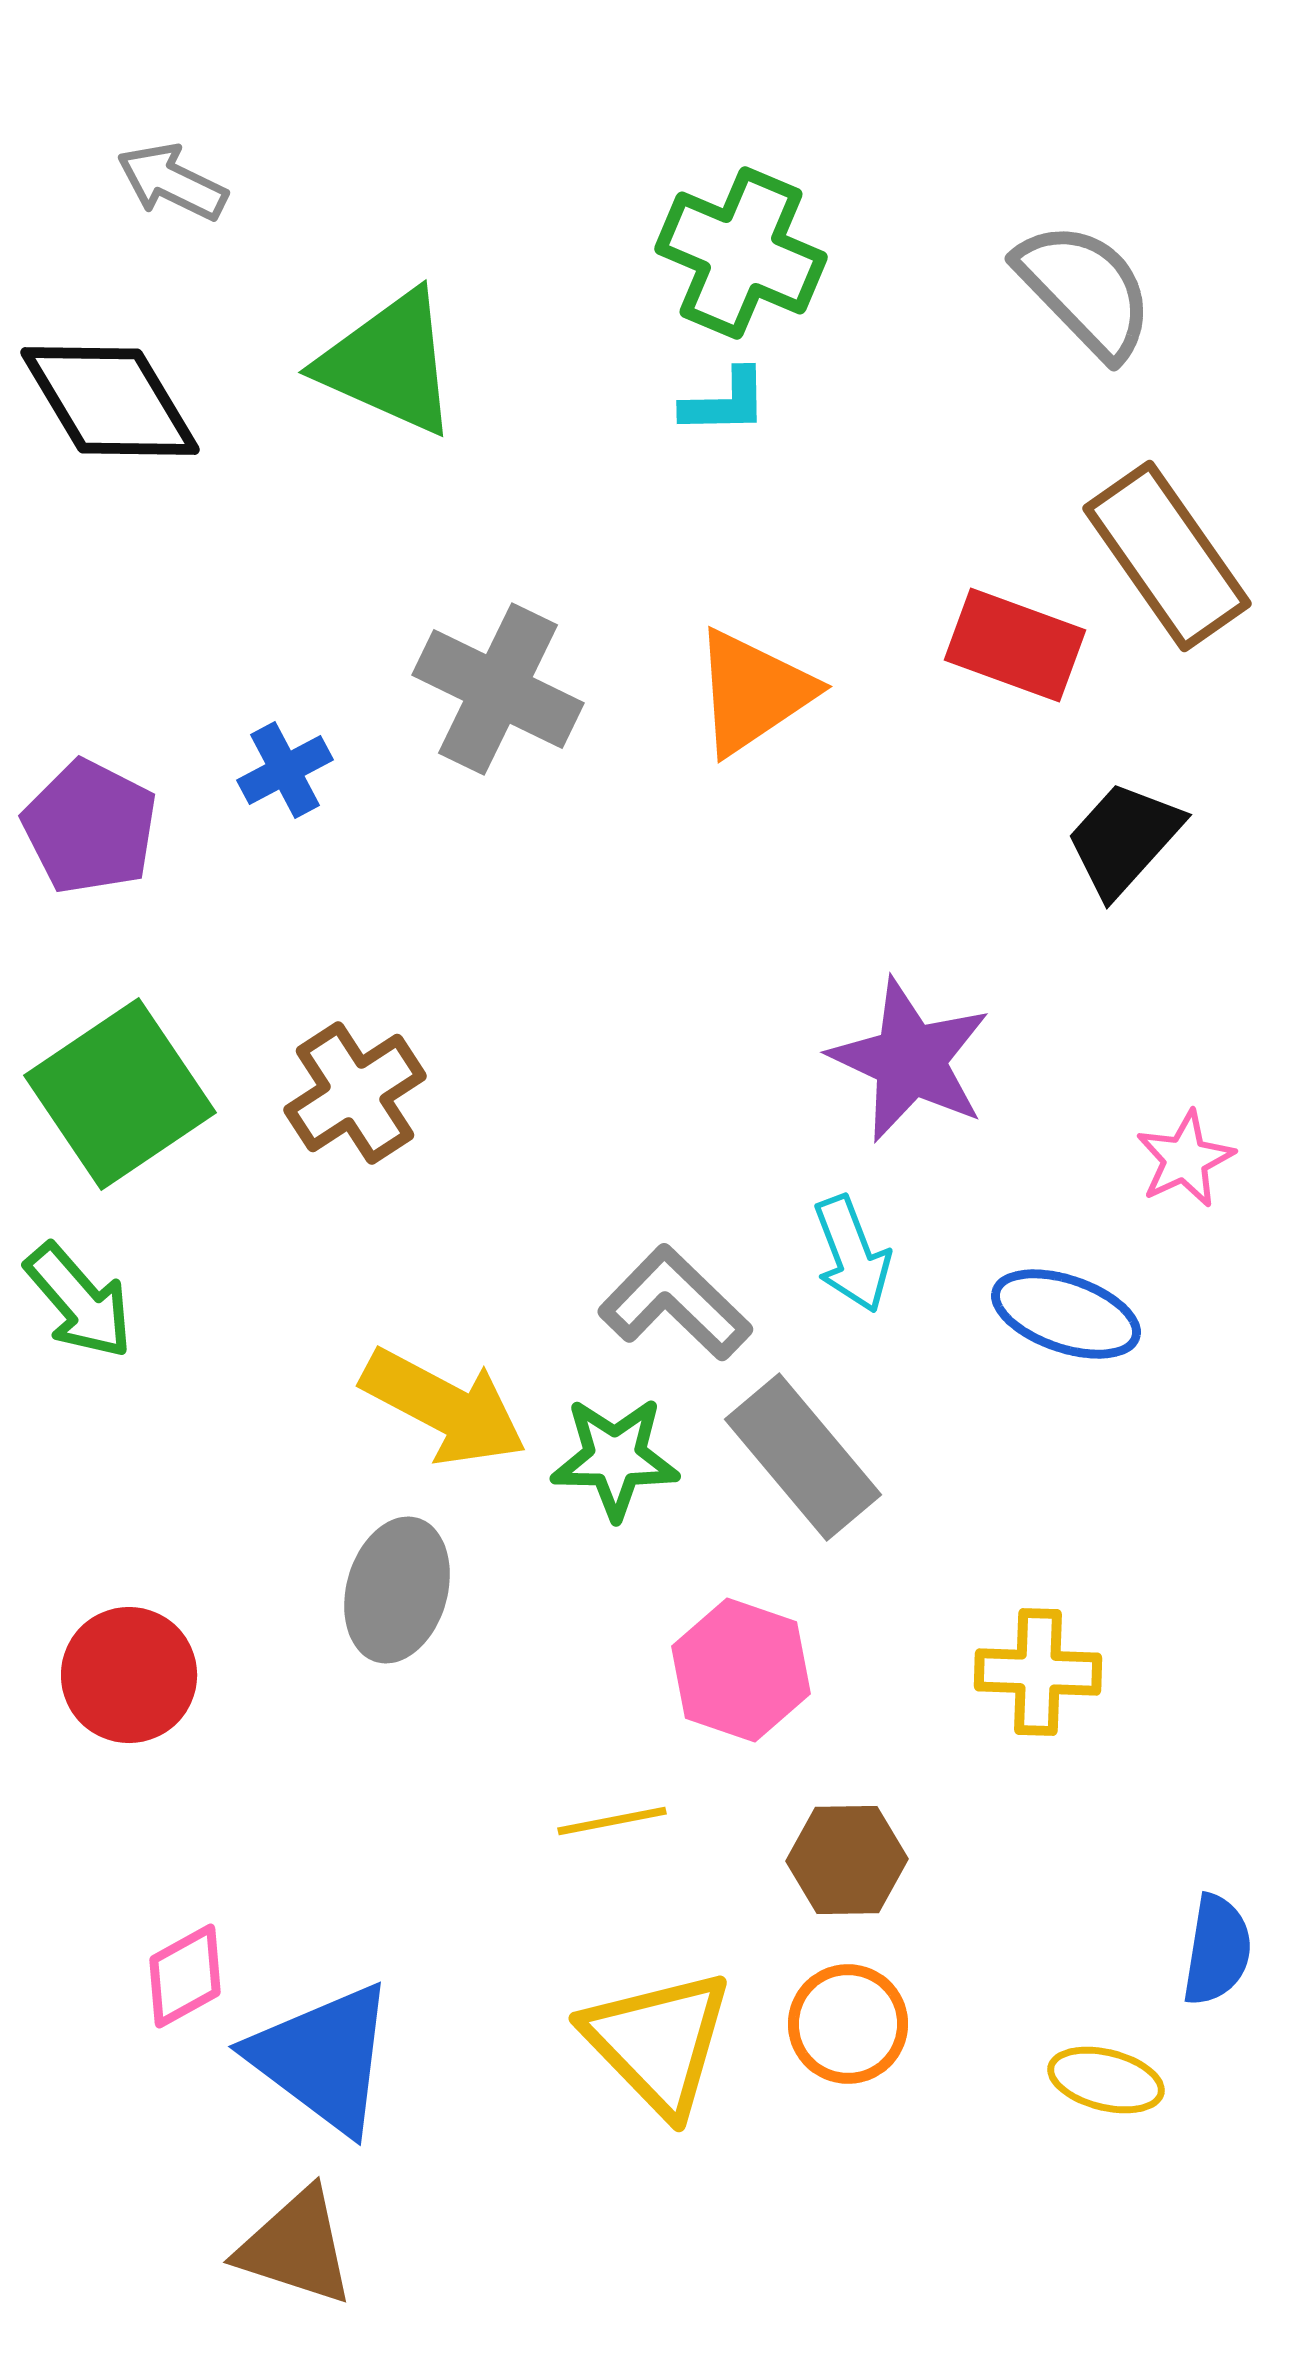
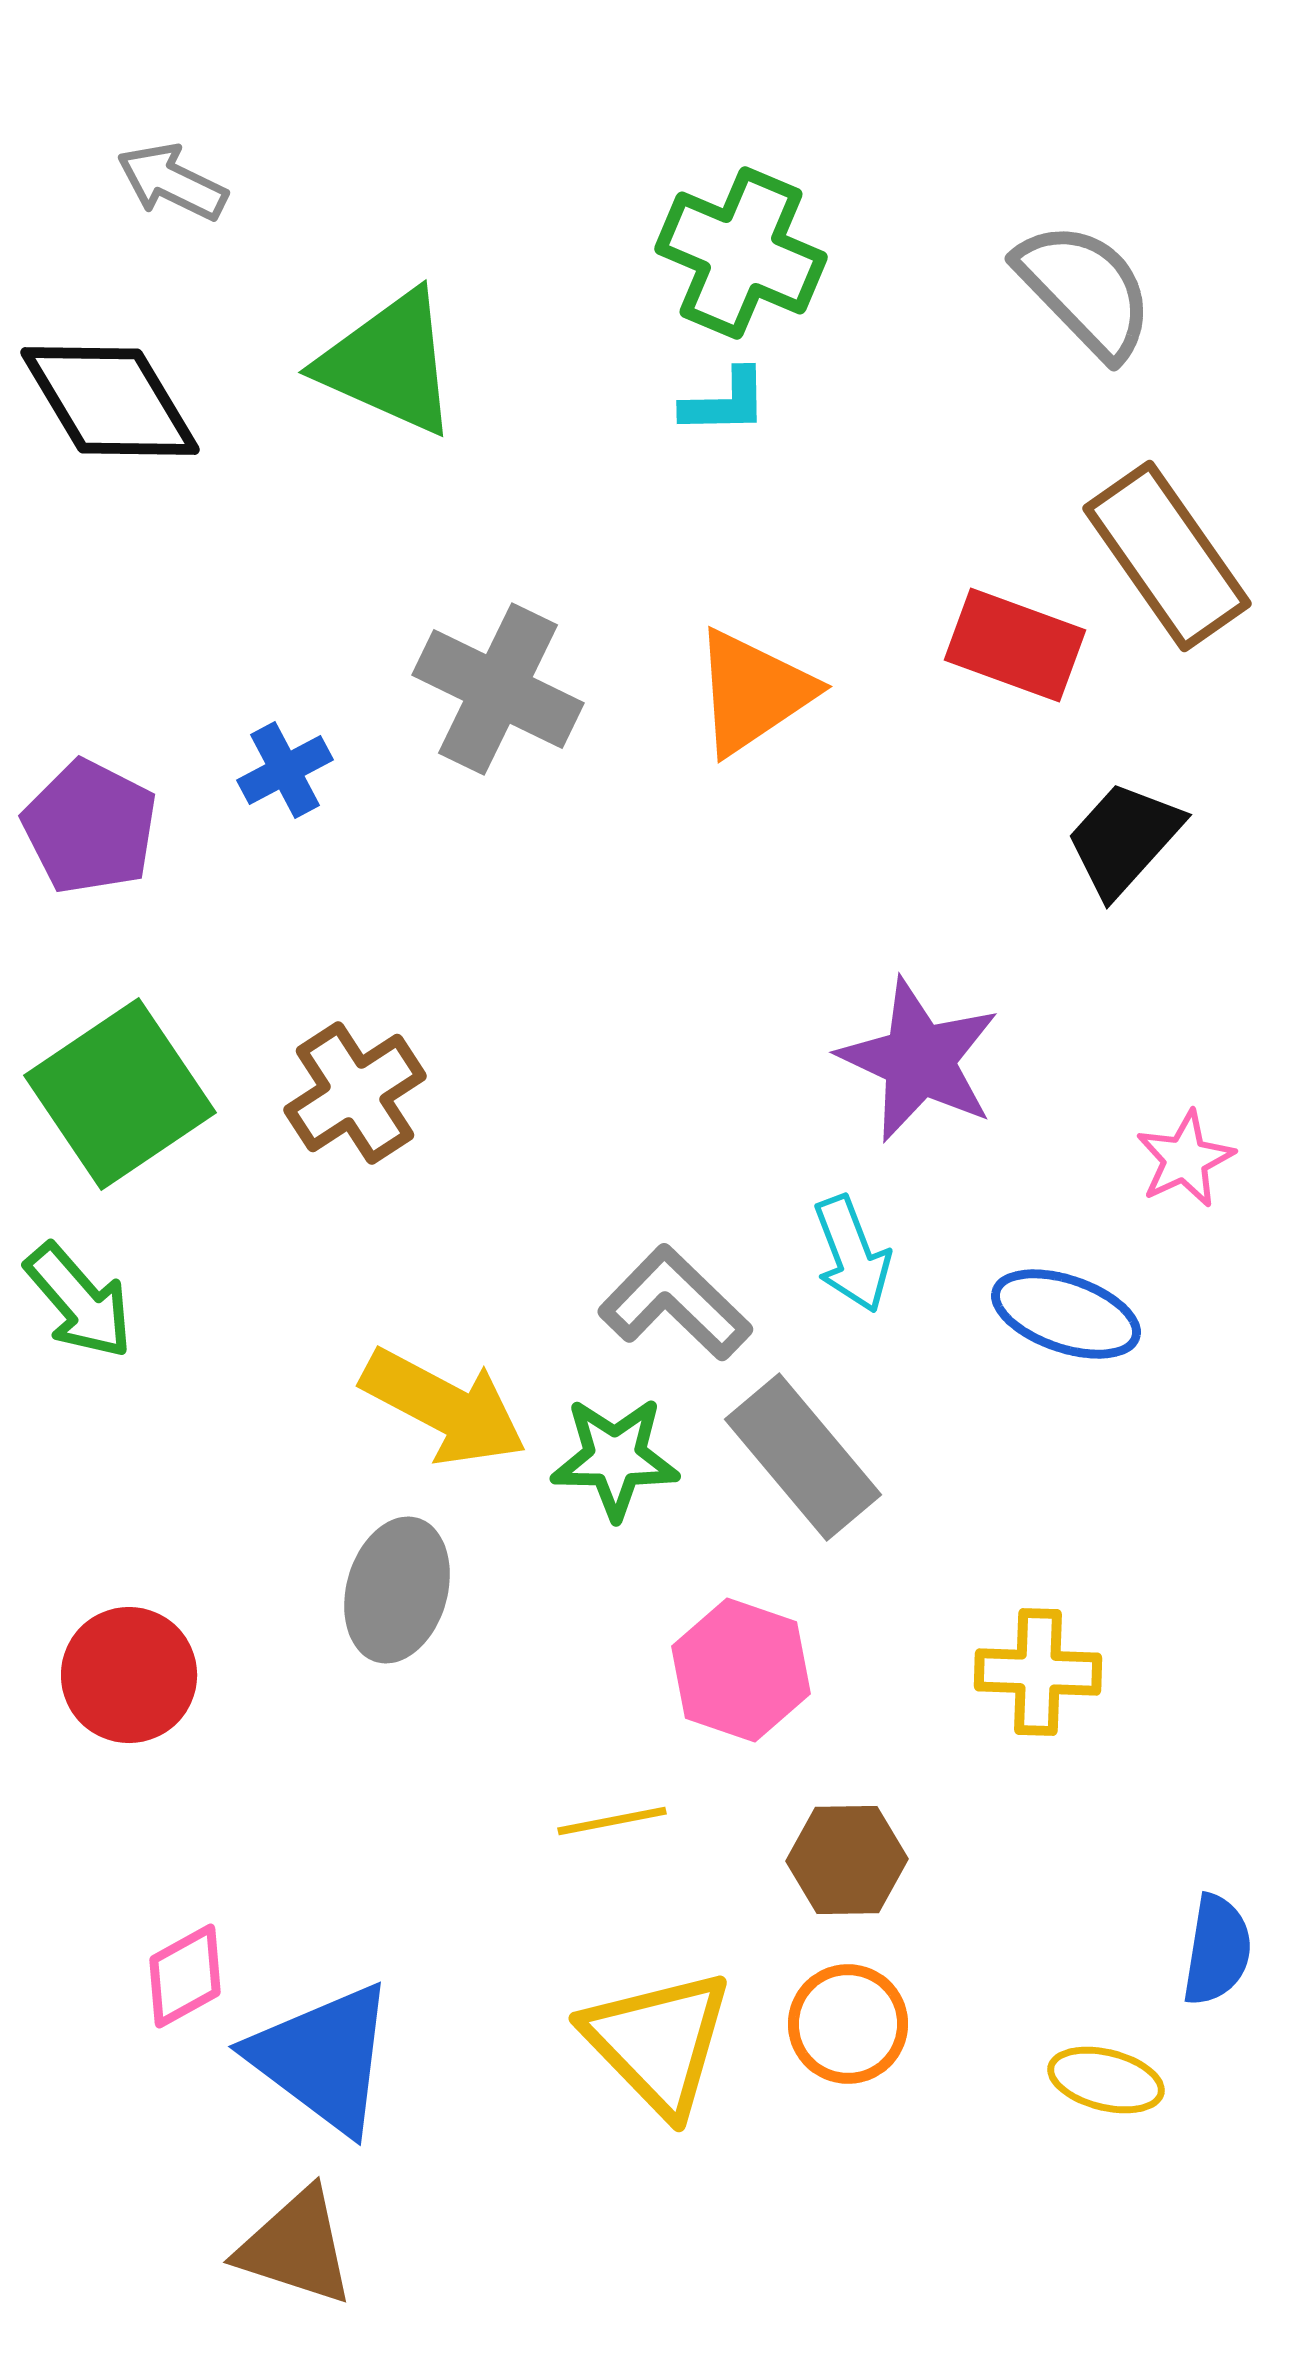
purple star: moved 9 px right
